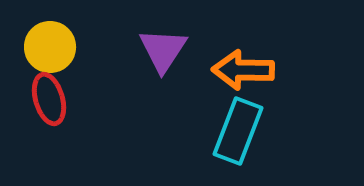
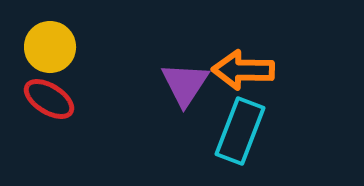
purple triangle: moved 22 px right, 34 px down
red ellipse: rotated 42 degrees counterclockwise
cyan rectangle: moved 2 px right
